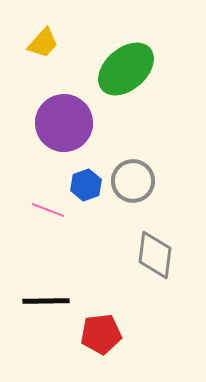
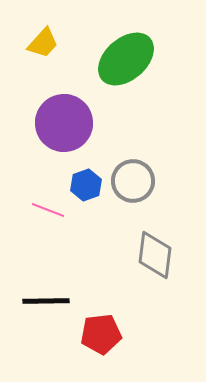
green ellipse: moved 10 px up
